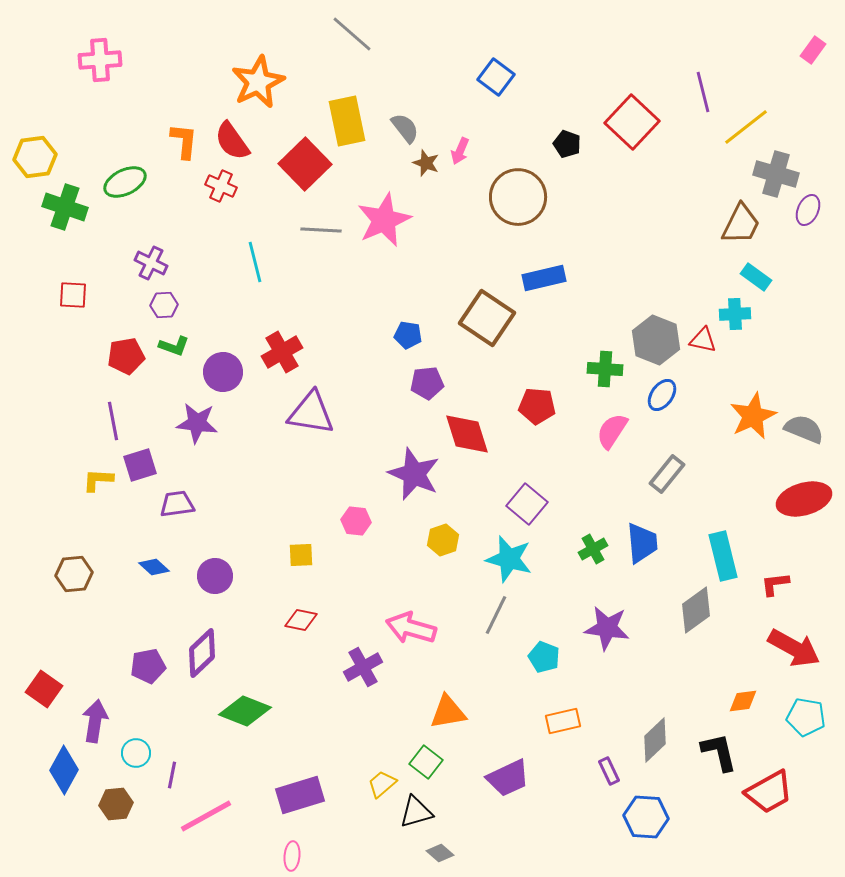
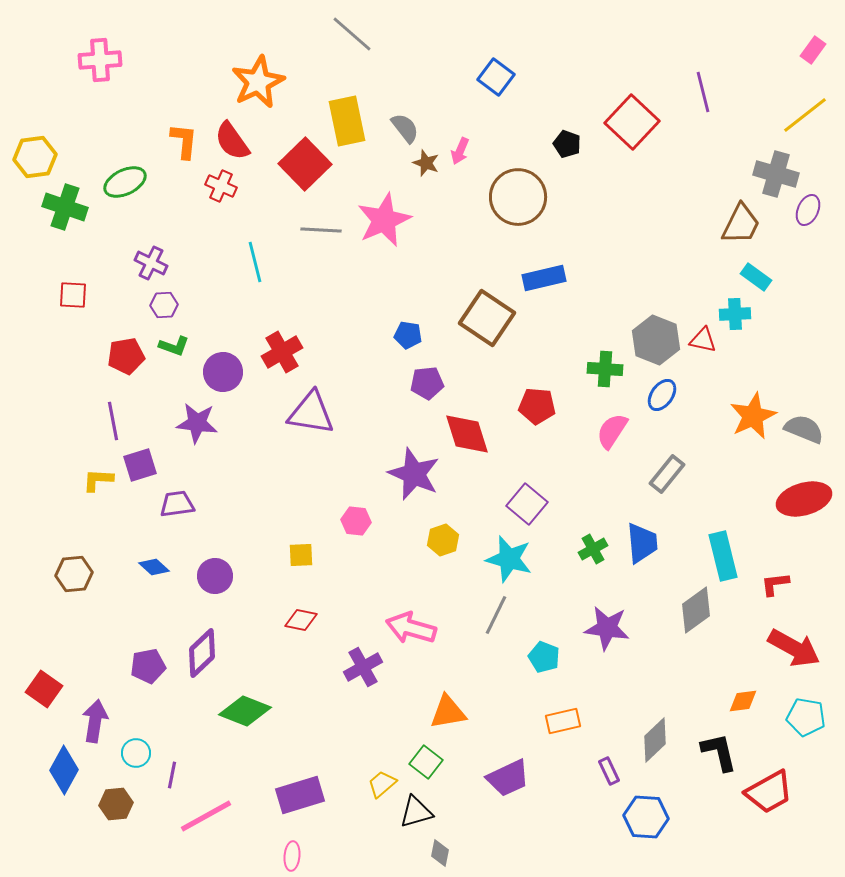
yellow line at (746, 127): moved 59 px right, 12 px up
gray diamond at (440, 853): rotated 60 degrees clockwise
